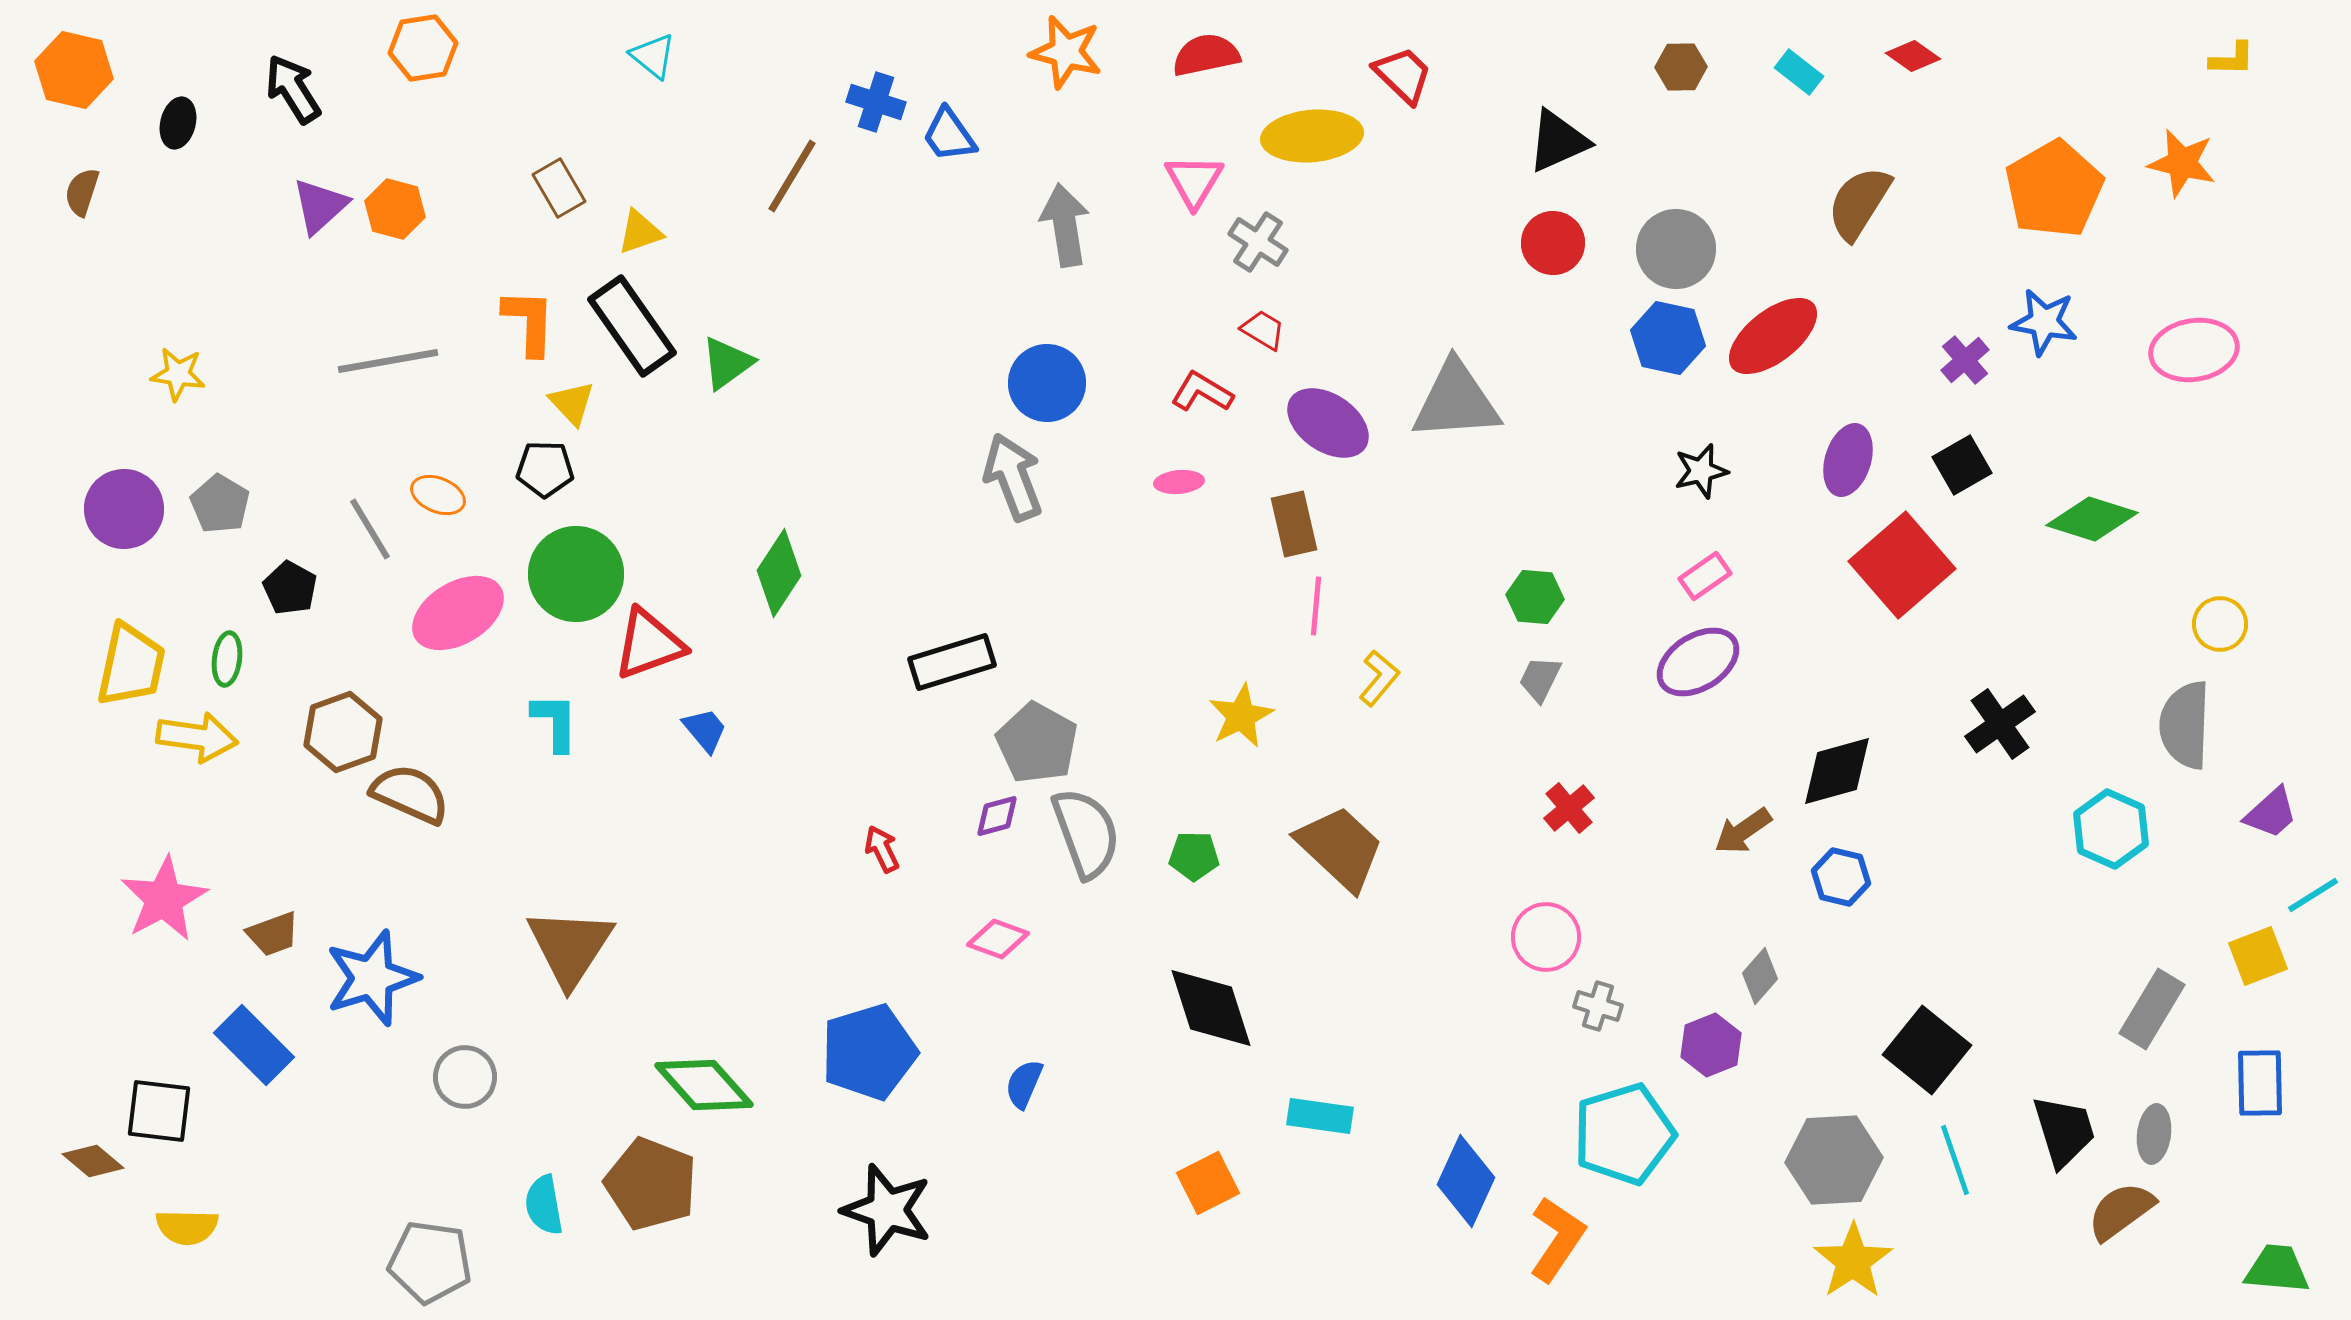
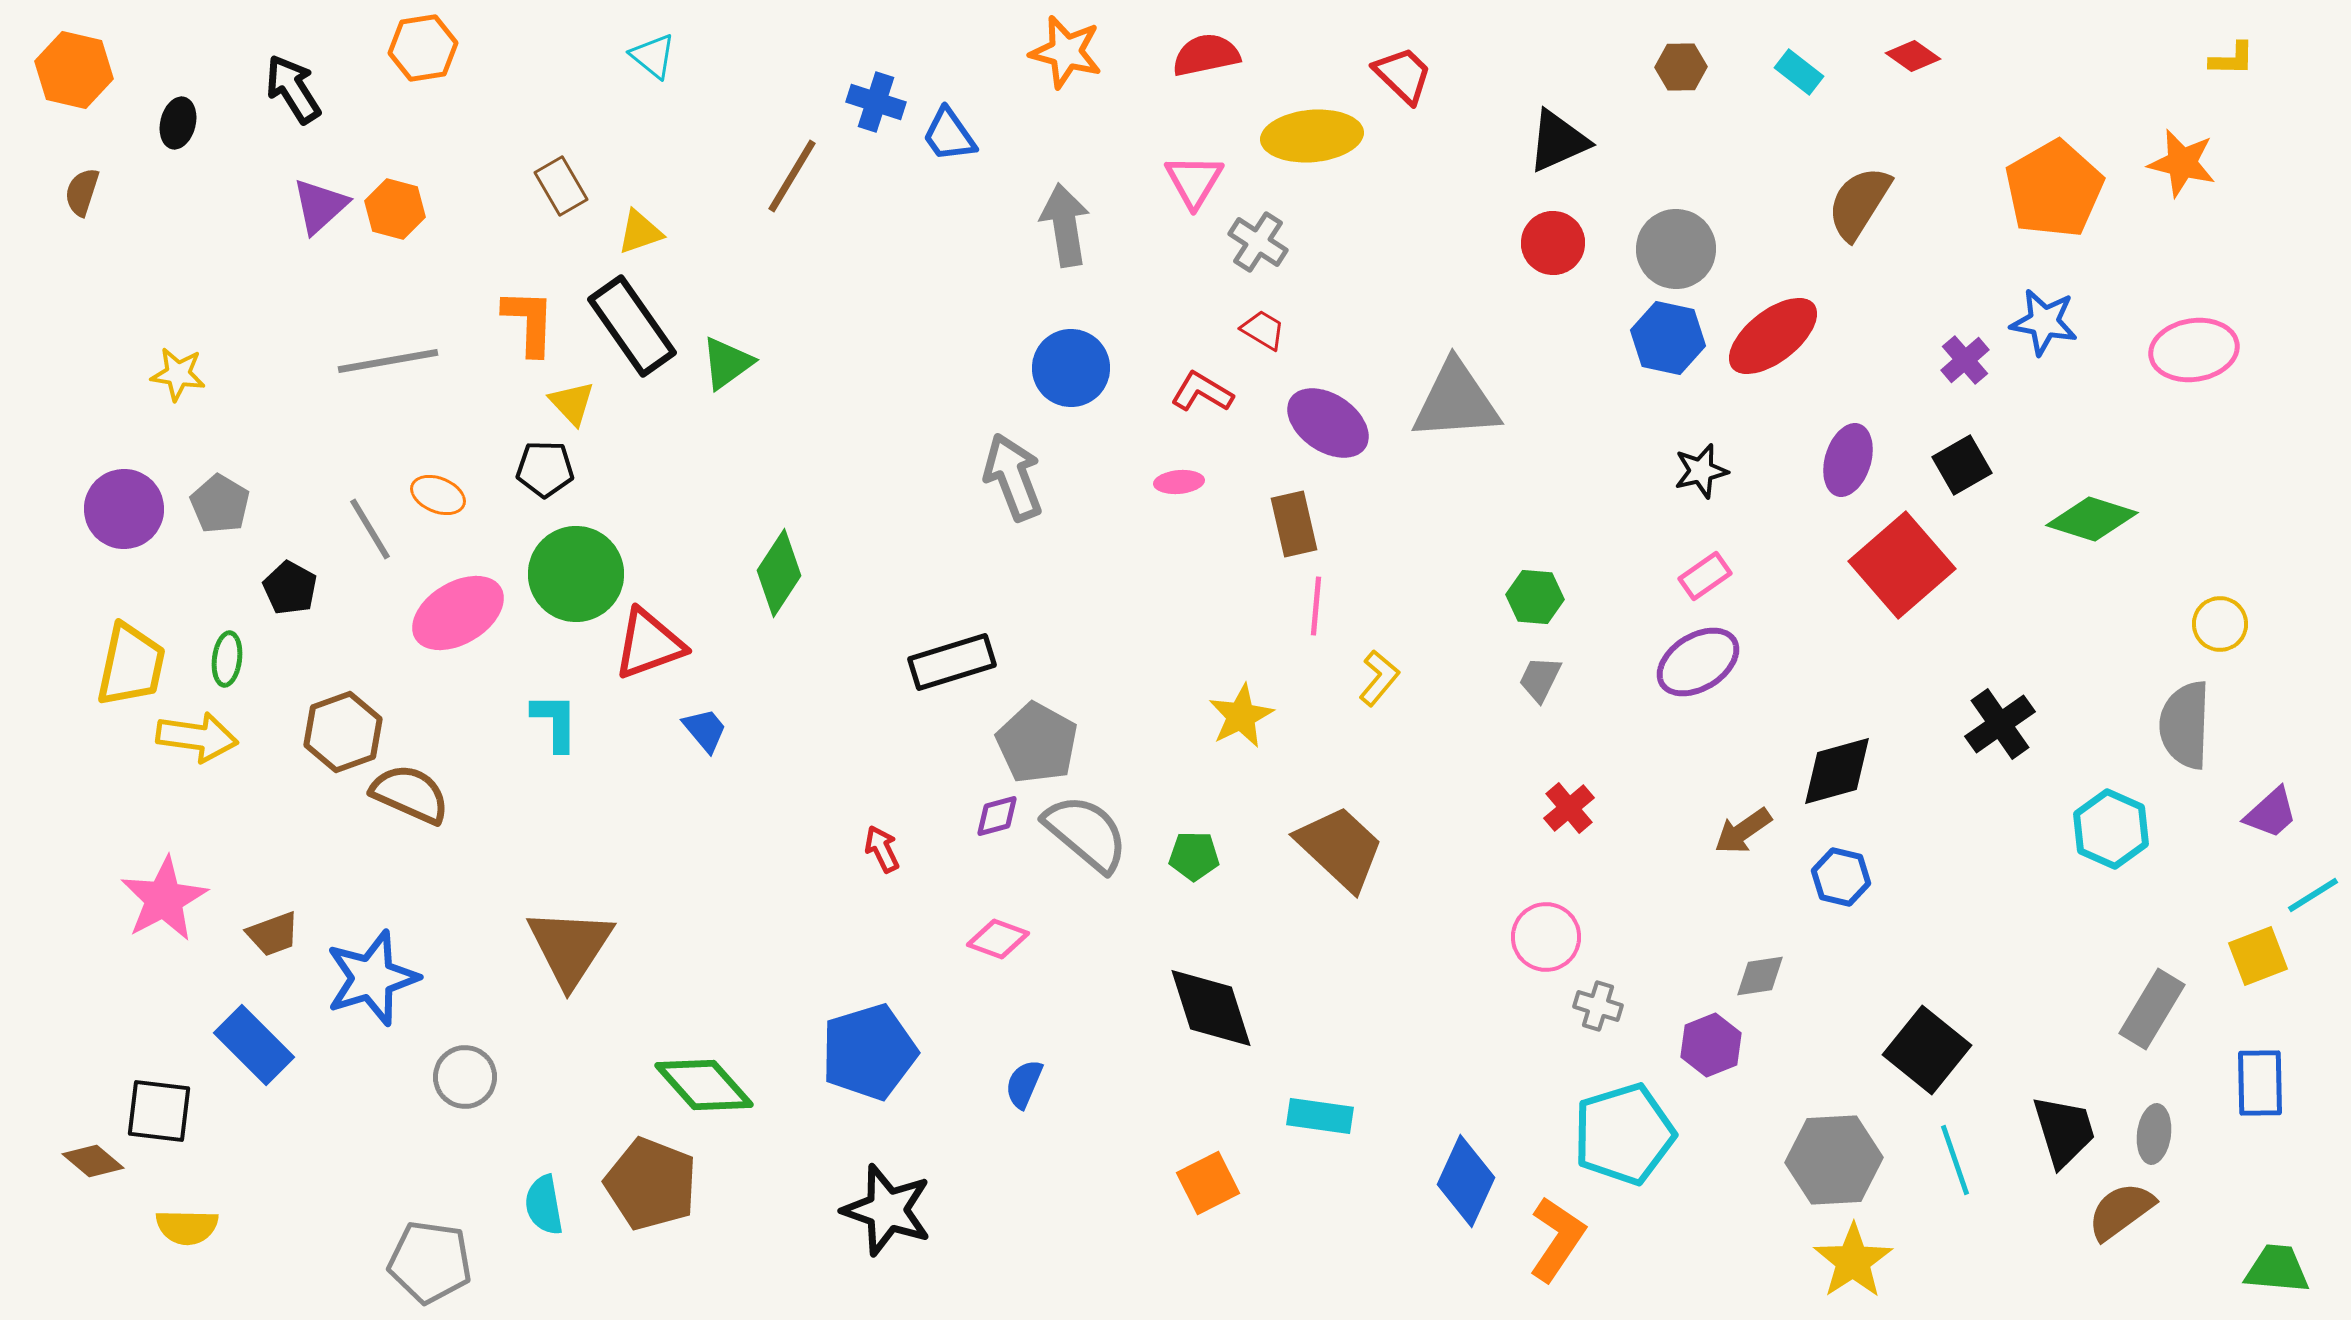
brown rectangle at (559, 188): moved 2 px right, 2 px up
blue circle at (1047, 383): moved 24 px right, 15 px up
gray semicircle at (1086, 833): rotated 30 degrees counterclockwise
gray diamond at (1760, 976): rotated 40 degrees clockwise
